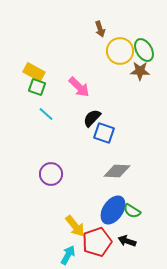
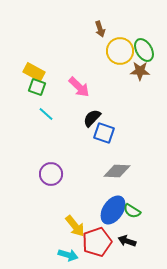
cyan arrow: rotated 78 degrees clockwise
